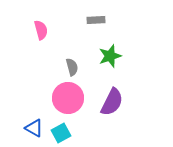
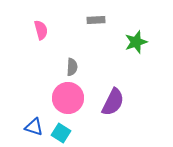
green star: moved 26 px right, 14 px up
gray semicircle: rotated 18 degrees clockwise
purple semicircle: moved 1 px right
blue triangle: moved 1 px up; rotated 12 degrees counterclockwise
cyan square: rotated 30 degrees counterclockwise
